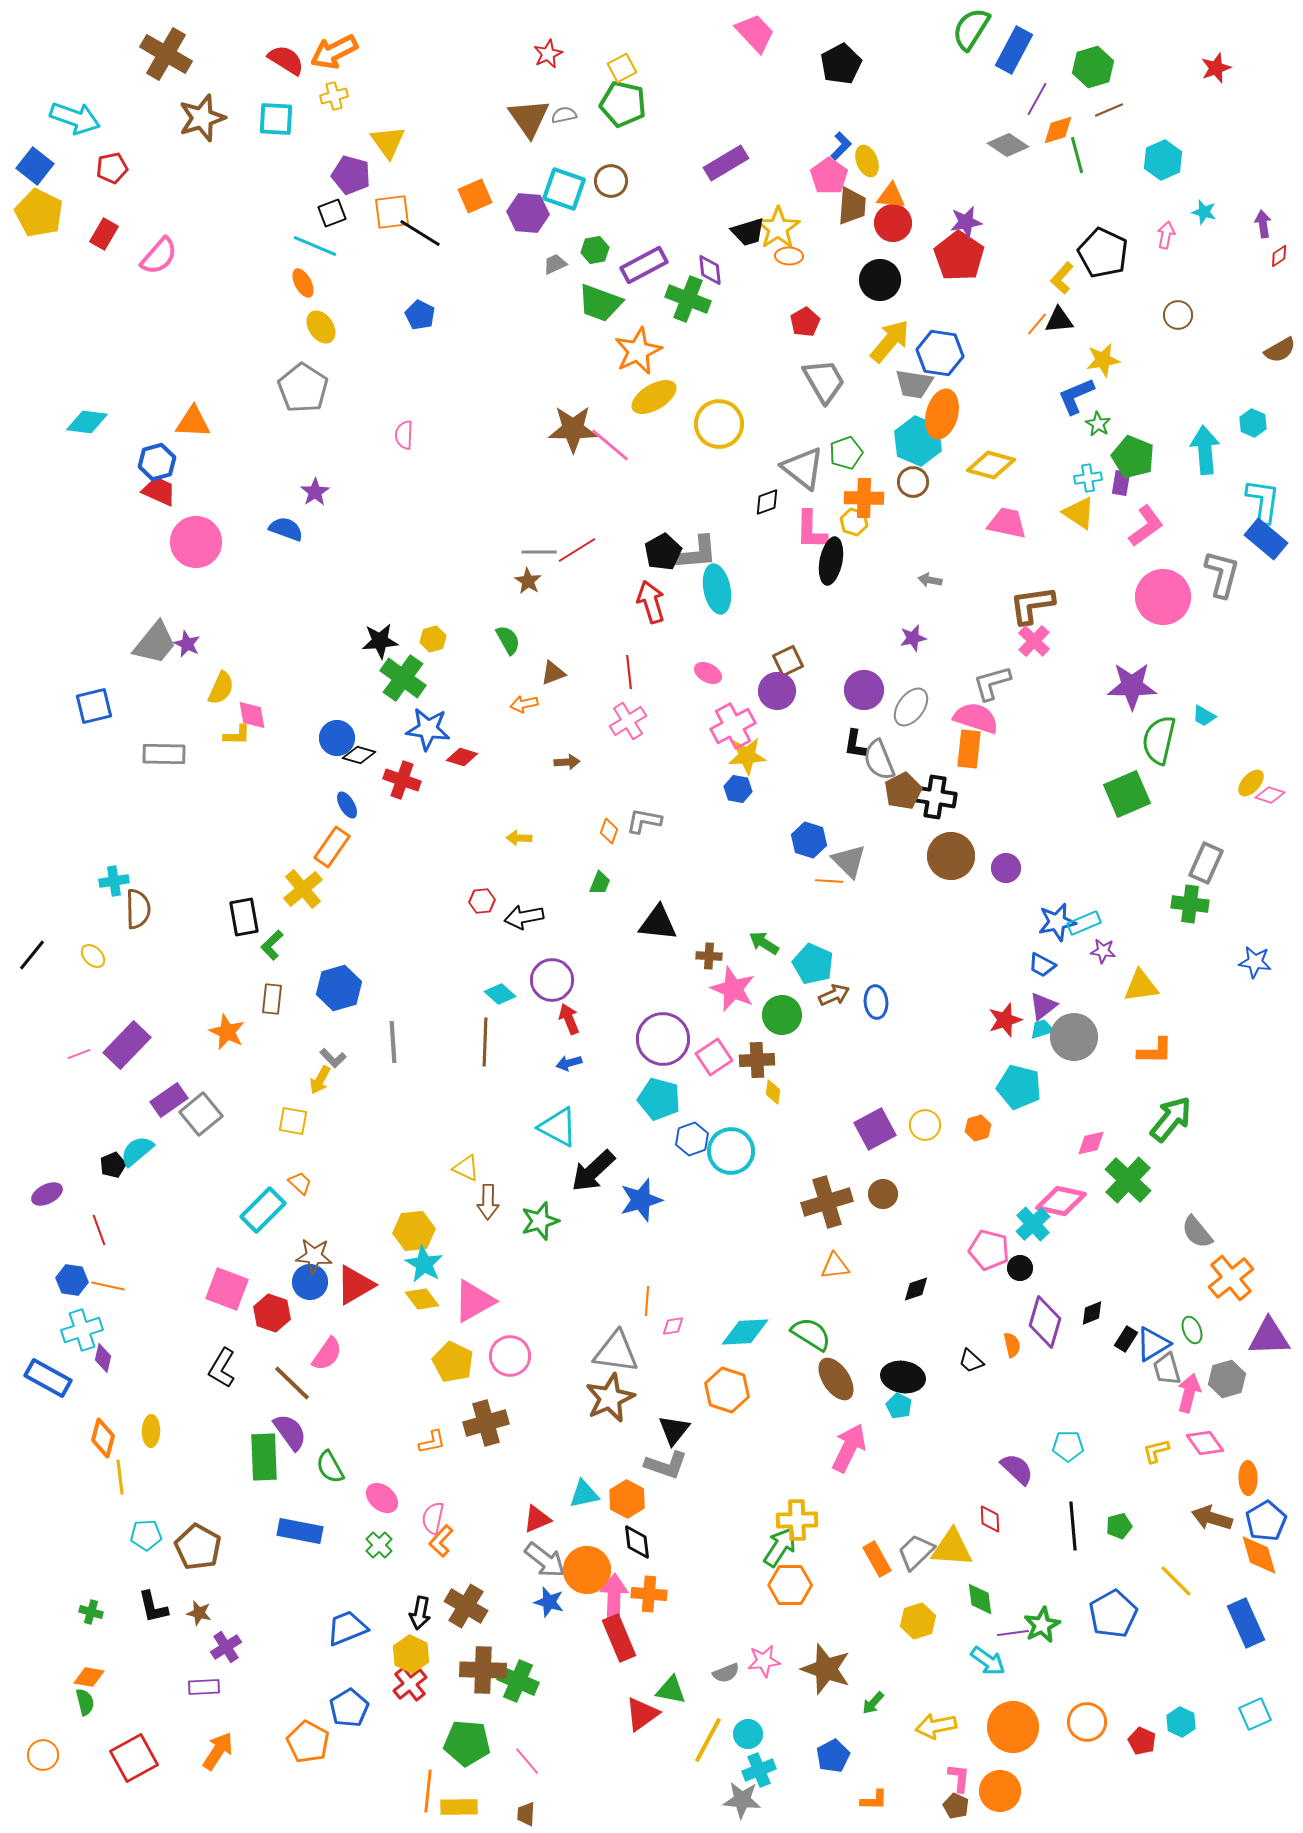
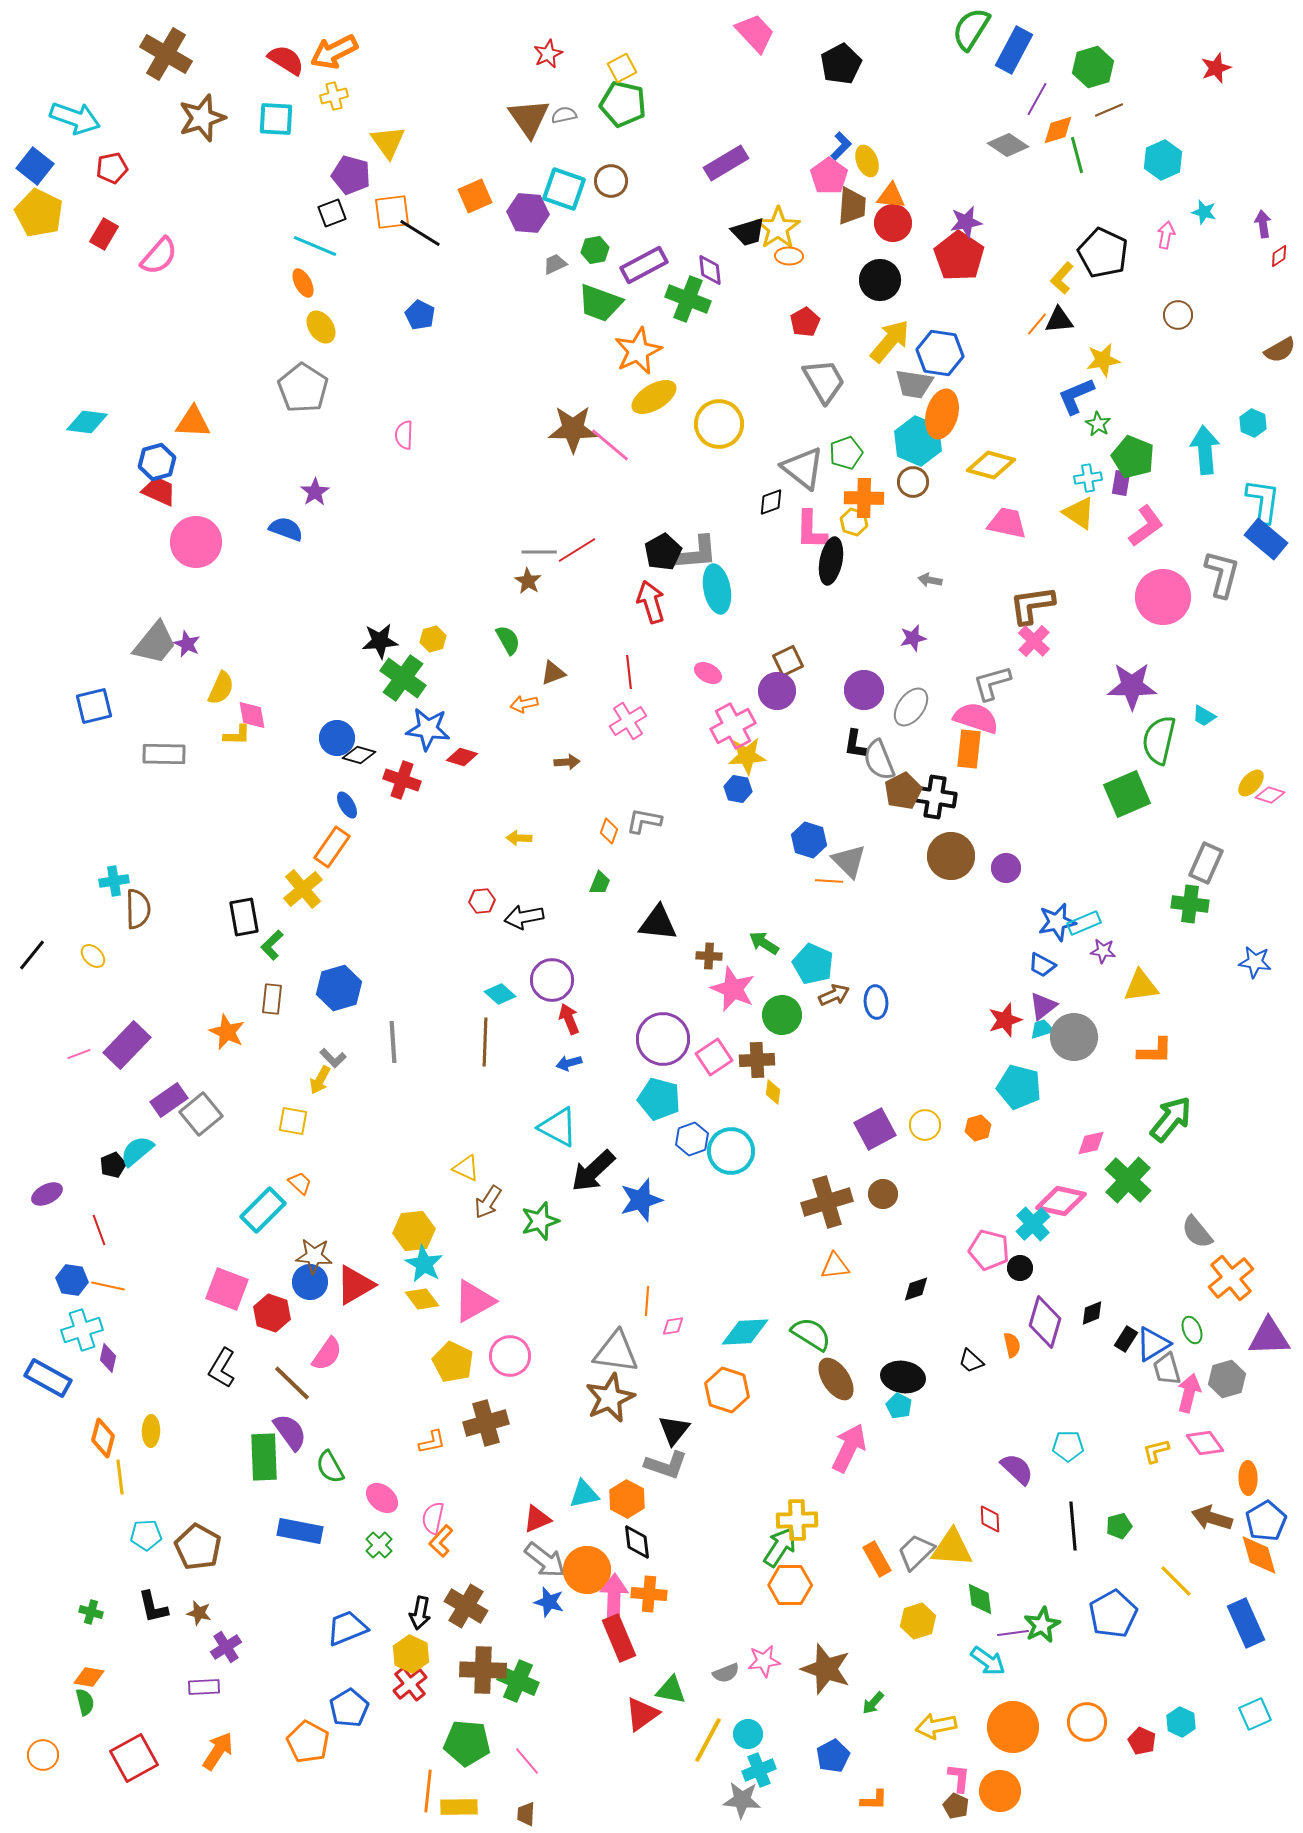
black diamond at (767, 502): moved 4 px right
brown arrow at (488, 1202): rotated 32 degrees clockwise
purple diamond at (103, 1358): moved 5 px right
